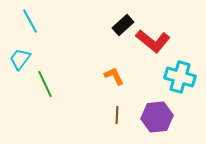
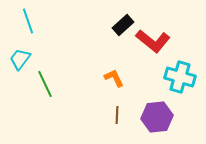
cyan line: moved 2 px left; rotated 10 degrees clockwise
orange L-shape: moved 2 px down
